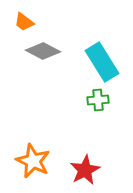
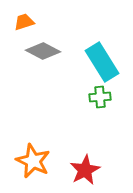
orange trapezoid: rotated 125 degrees clockwise
green cross: moved 2 px right, 3 px up
